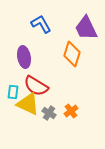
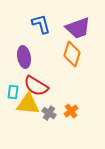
blue L-shape: rotated 15 degrees clockwise
purple trapezoid: moved 8 px left; rotated 84 degrees counterclockwise
yellow triangle: rotated 20 degrees counterclockwise
